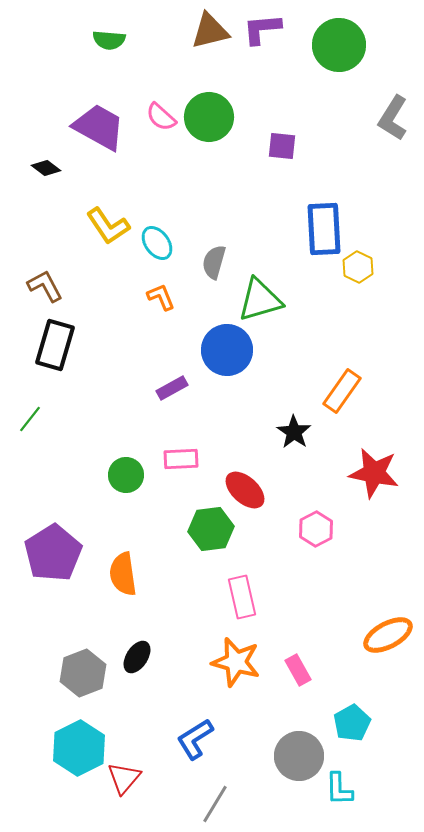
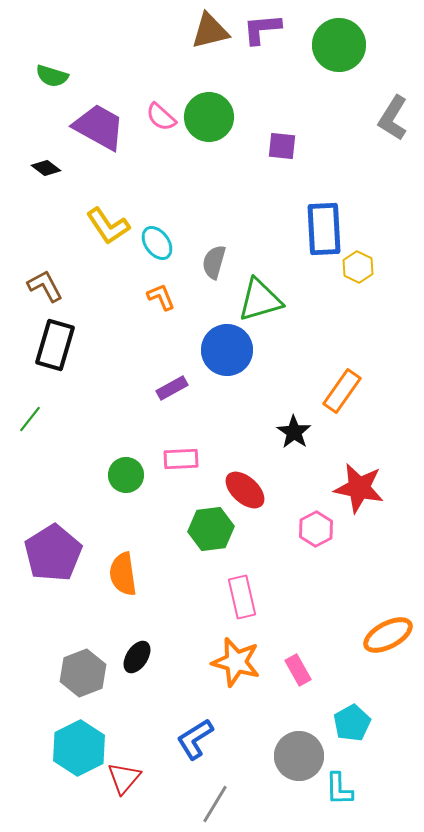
green semicircle at (109, 40): moved 57 px left, 36 px down; rotated 12 degrees clockwise
red star at (374, 473): moved 15 px left, 15 px down
